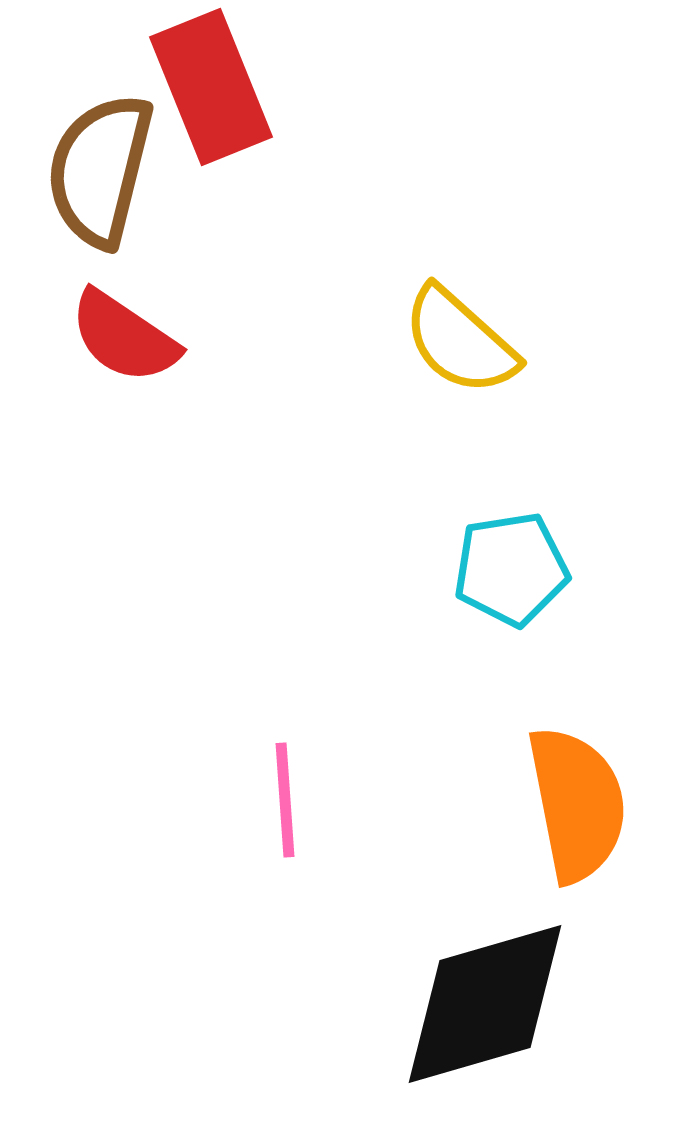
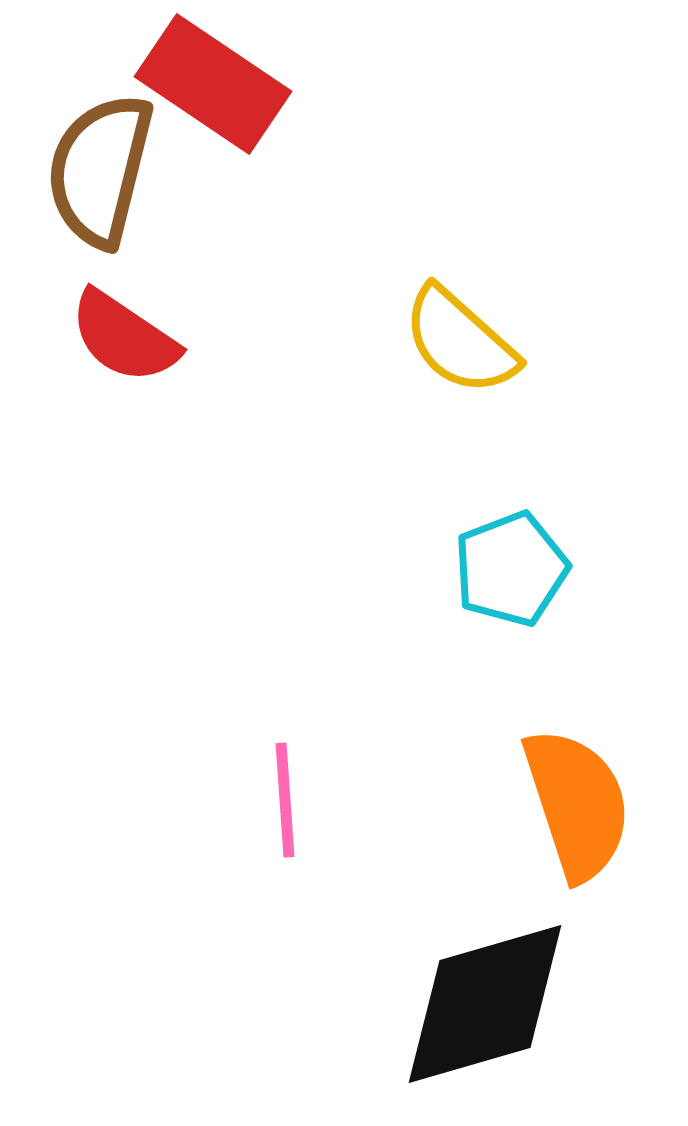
red rectangle: moved 2 px right, 3 px up; rotated 34 degrees counterclockwise
cyan pentagon: rotated 12 degrees counterclockwise
orange semicircle: rotated 7 degrees counterclockwise
